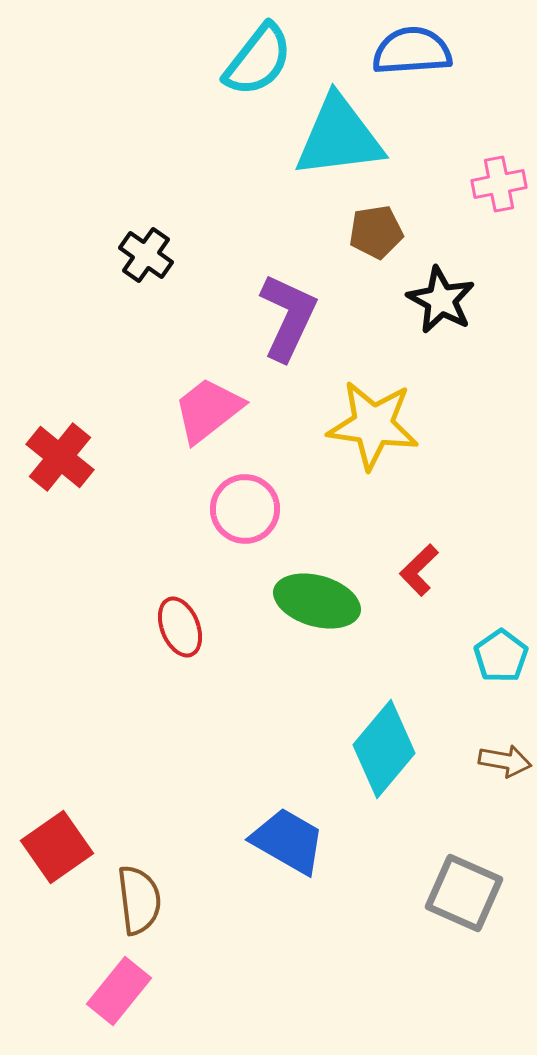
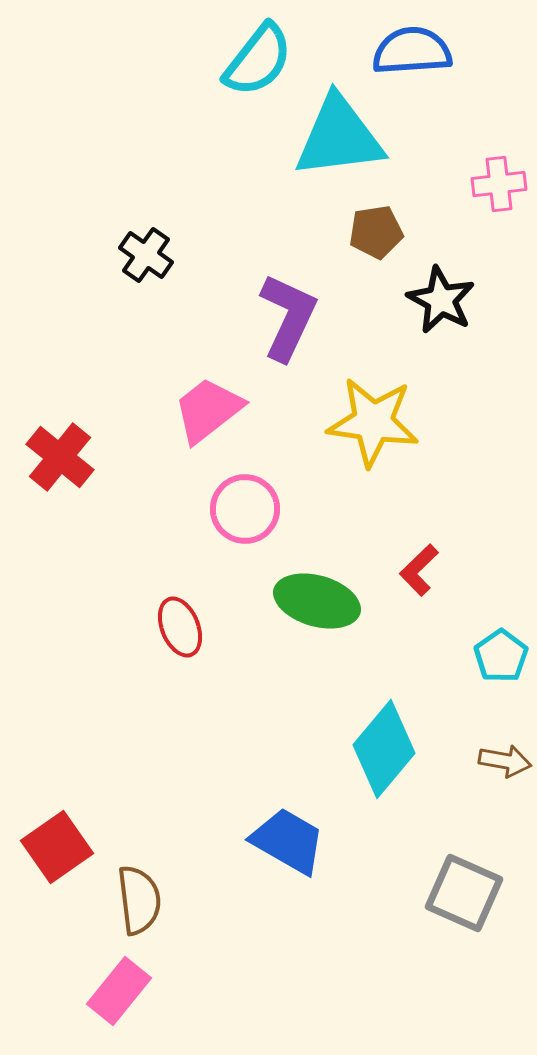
pink cross: rotated 4 degrees clockwise
yellow star: moved 3 px up
